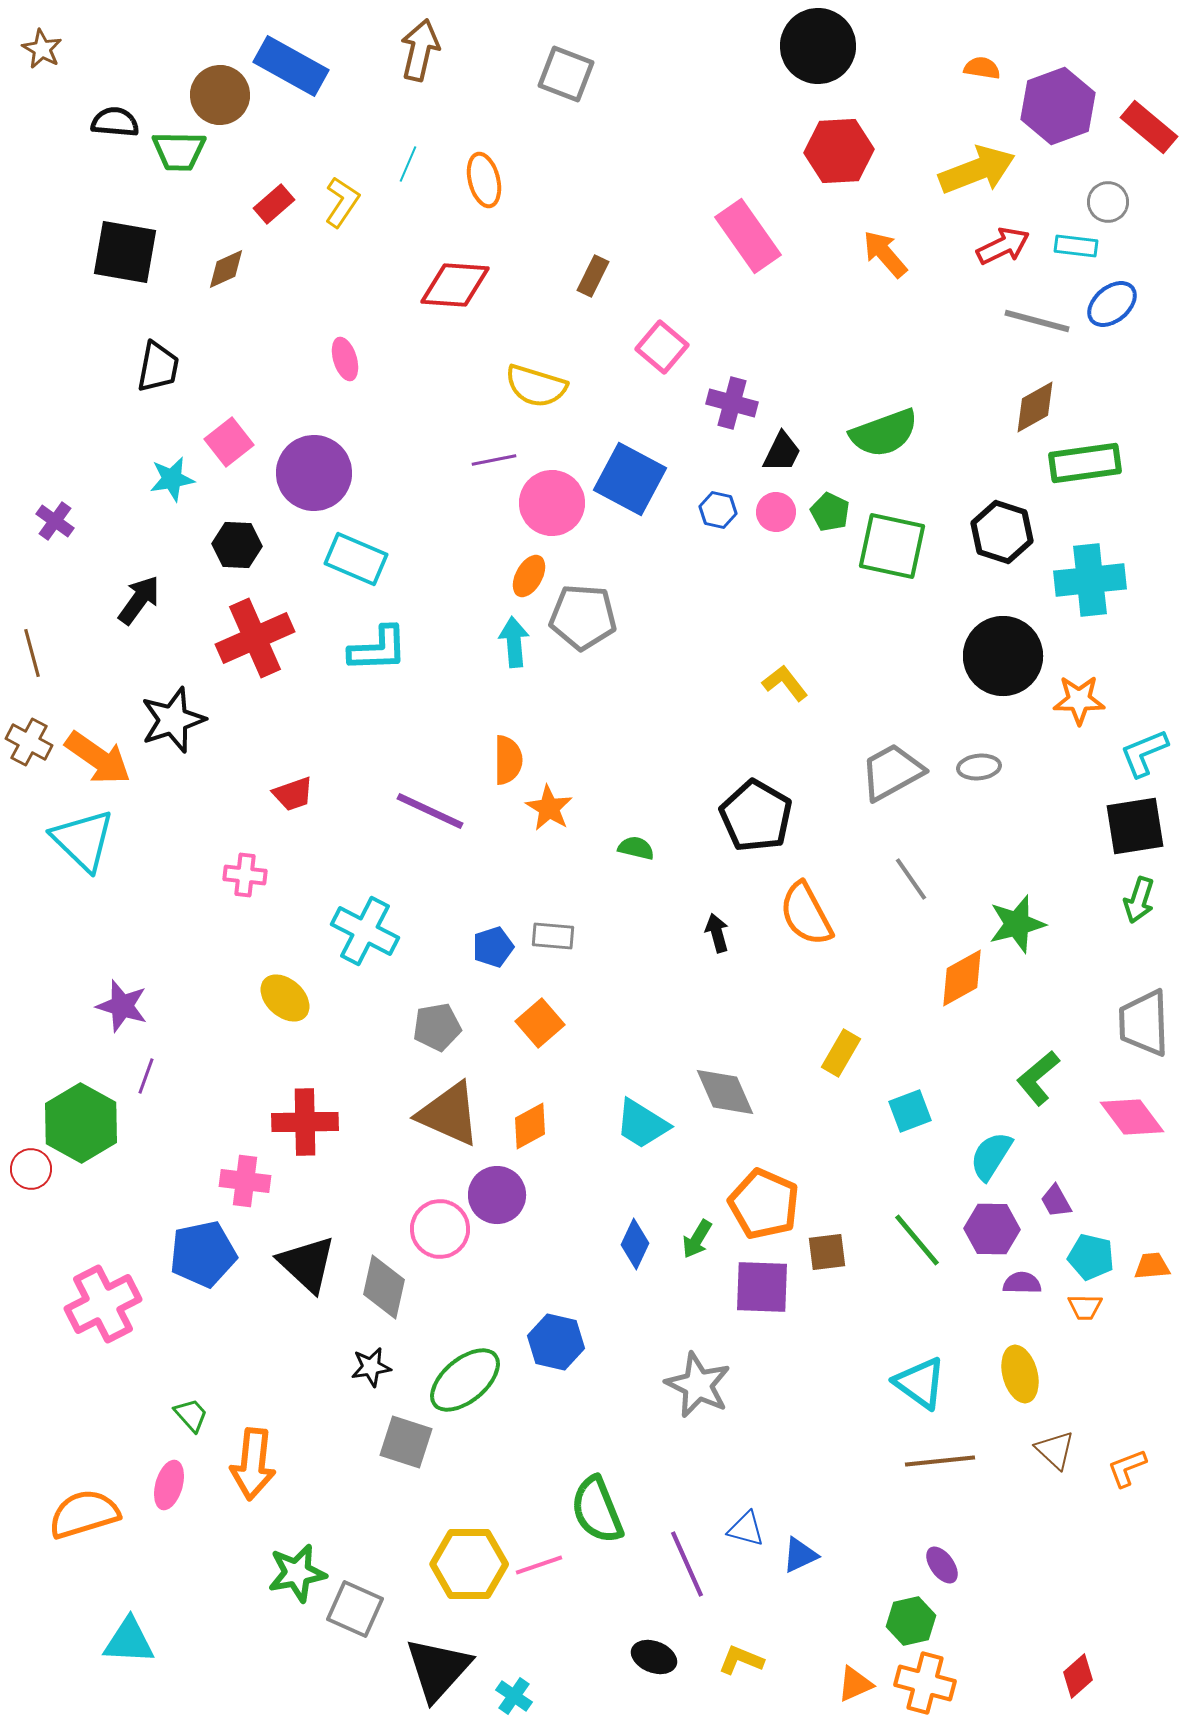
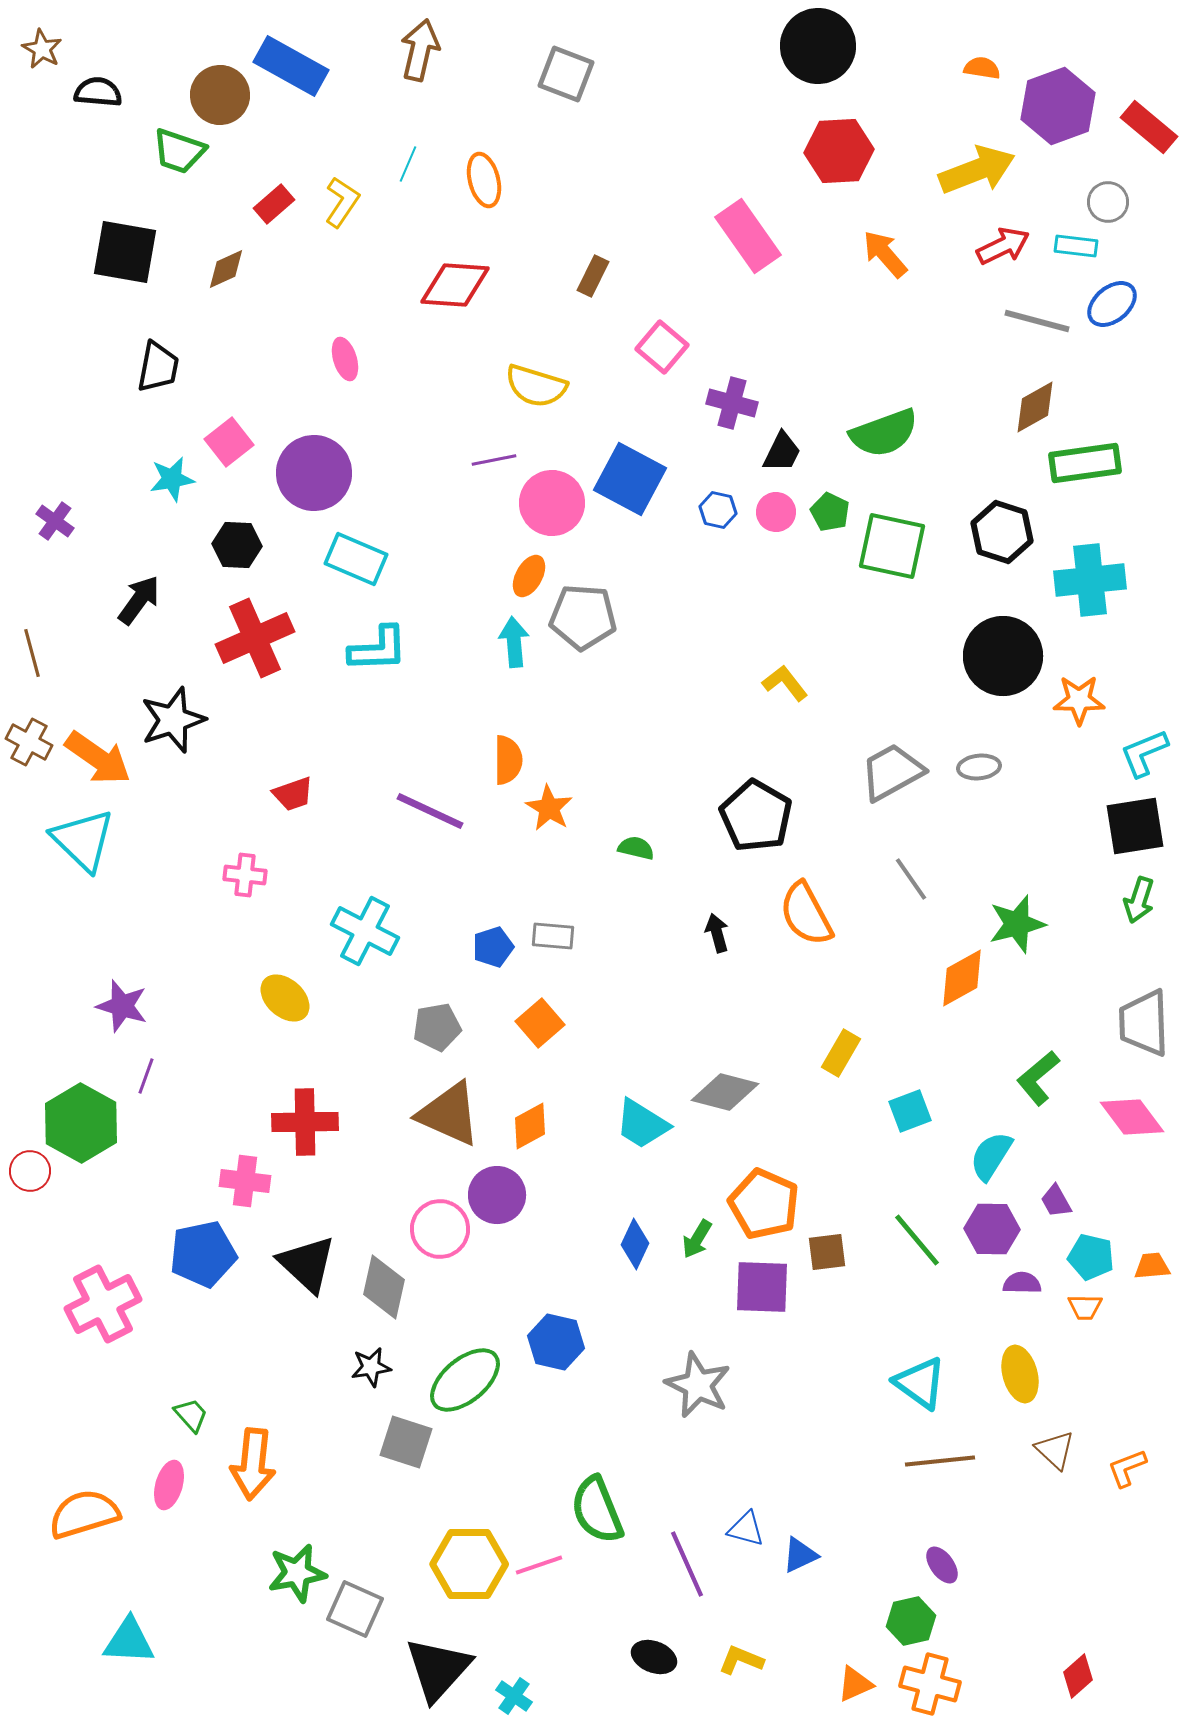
black semicircle at (115, 122): moved 17 px left, 30 px up
green trapezoid at (179, 151): rotated 18 degrees clockwise
gray diamond at (725, 1092): rotated 52 degrees counterclockwise
red circle at (31, 1169): moved 1 px left, 2 px down
orange cross at (925, 1683): moved 5 px right, 1 px down
